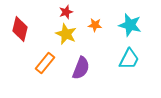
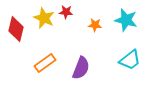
red star: rotated 24 degrees clockwise
cyan star: moved 4 px left, 5 px up
red diamond: moved 4 px left
yellow star: moved 22 px left, 16 px up
cyan trapezoid: moved 1 px right, 1 px down; rotated 25 degrees clockwise
orange rectangle: rotated 15 degrees clockwise
